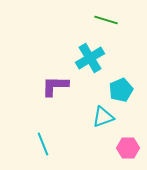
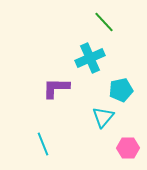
green line: moved 2 px left, 2 px down; rotated 30 degrees clockwise
cyan cross: rotated 8 degrees clockwise
purple L-shape: moved 1 px right, 2 px down
cyan pentagon: rotated 10 degrees clockwise
cyan triangle: rotated 30 degrees counterclockwise
